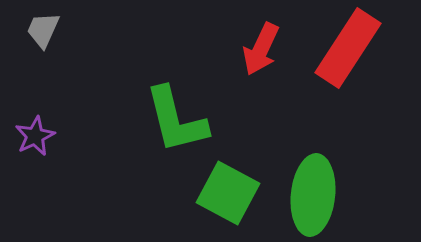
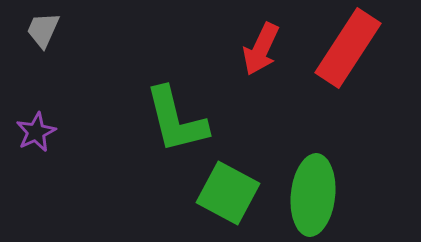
purple star: moved 1 px right, 4 px up
